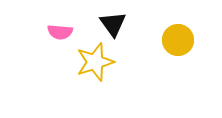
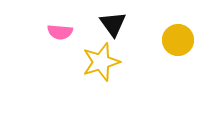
yellow star: moved 6 px right
